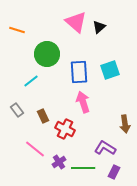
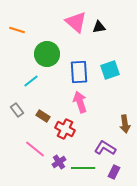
black triangle: rotated 32 degrees clockwise
pink arrow: moved 3 px left
brown rectangle: rotated 32 degrees counterclockwise
